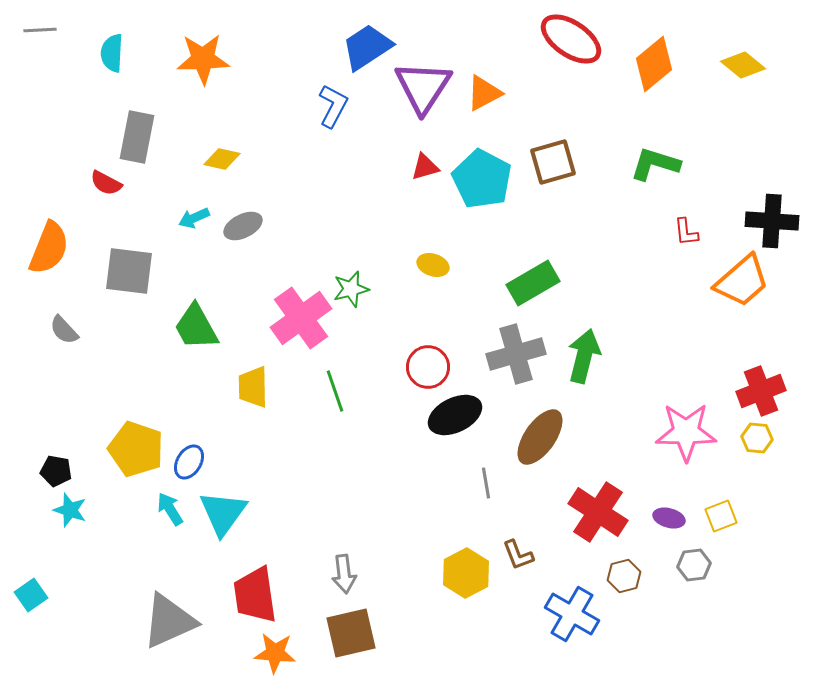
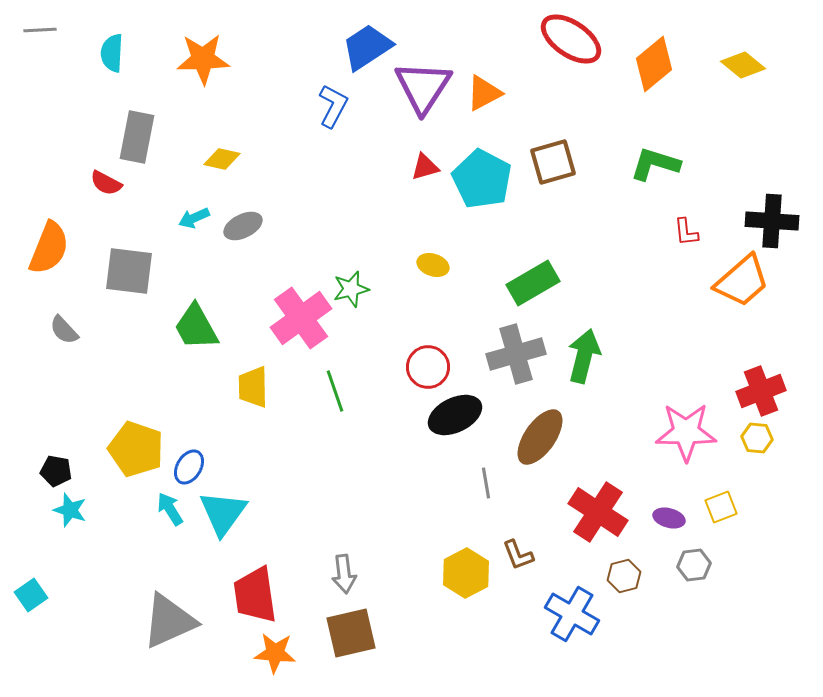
blue ellipse at (189, 462): moved 5 px down
yellow square at (721, 516): moved 9 px up
